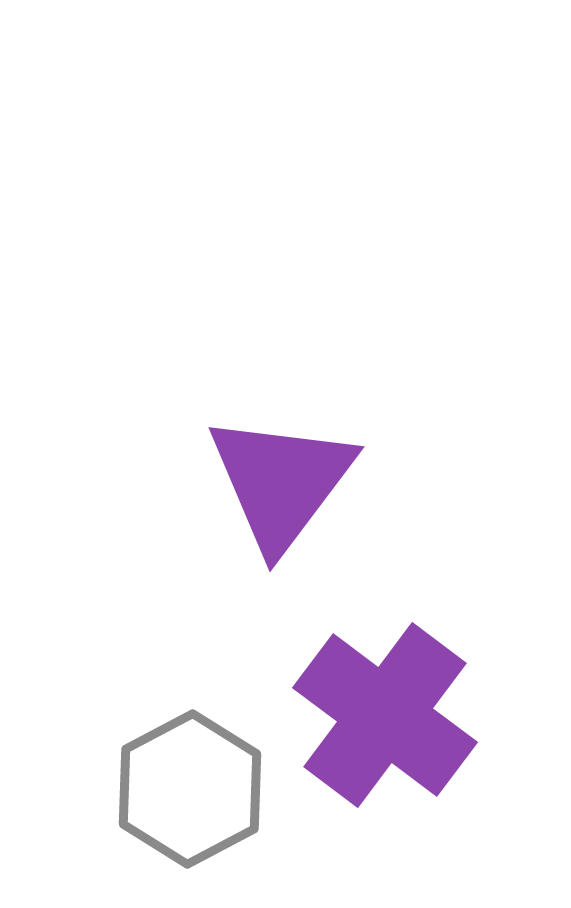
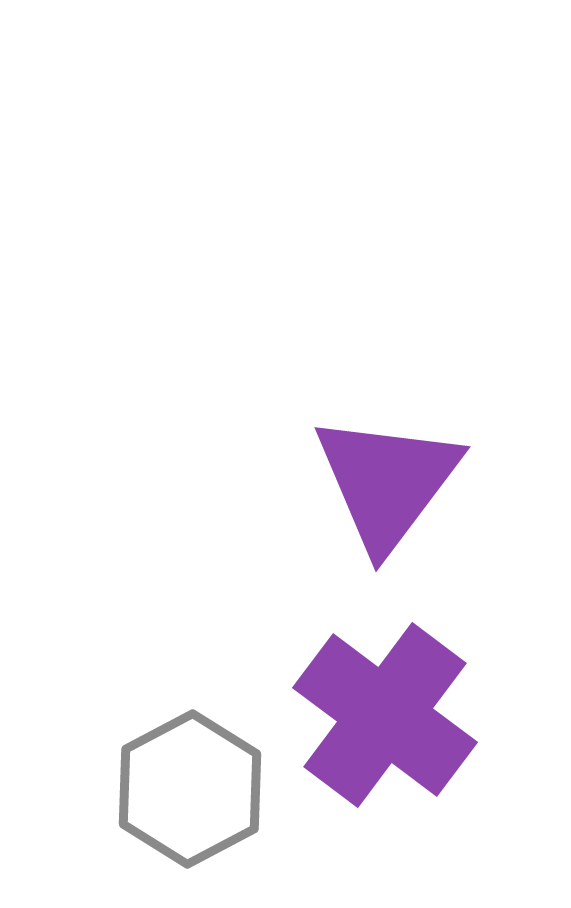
purple triangle: moved 106 px right
